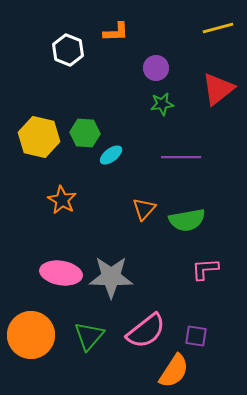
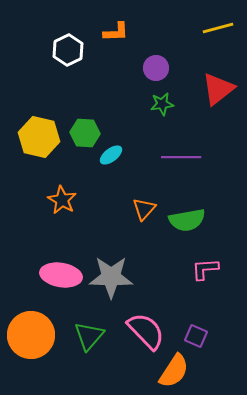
white hexagon: rotated 12 degrees clockwise
pink ellipse: moved 2 px down
pink semicircle: rotated 96 degrees counterclockwise
purple square: rotated 15 degrees clockwise
